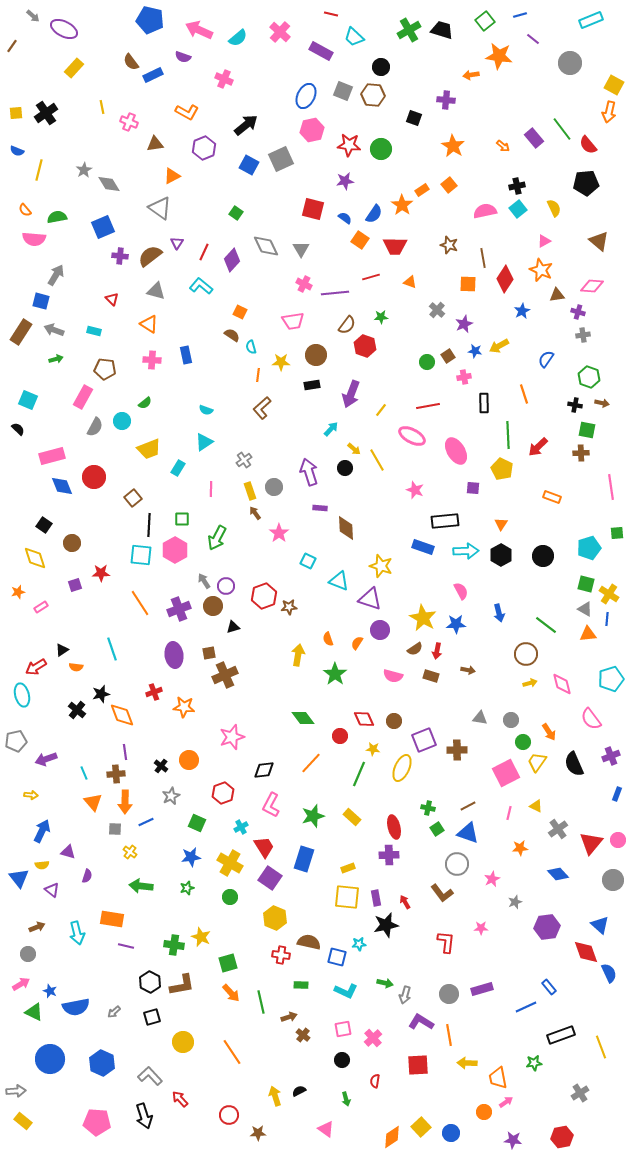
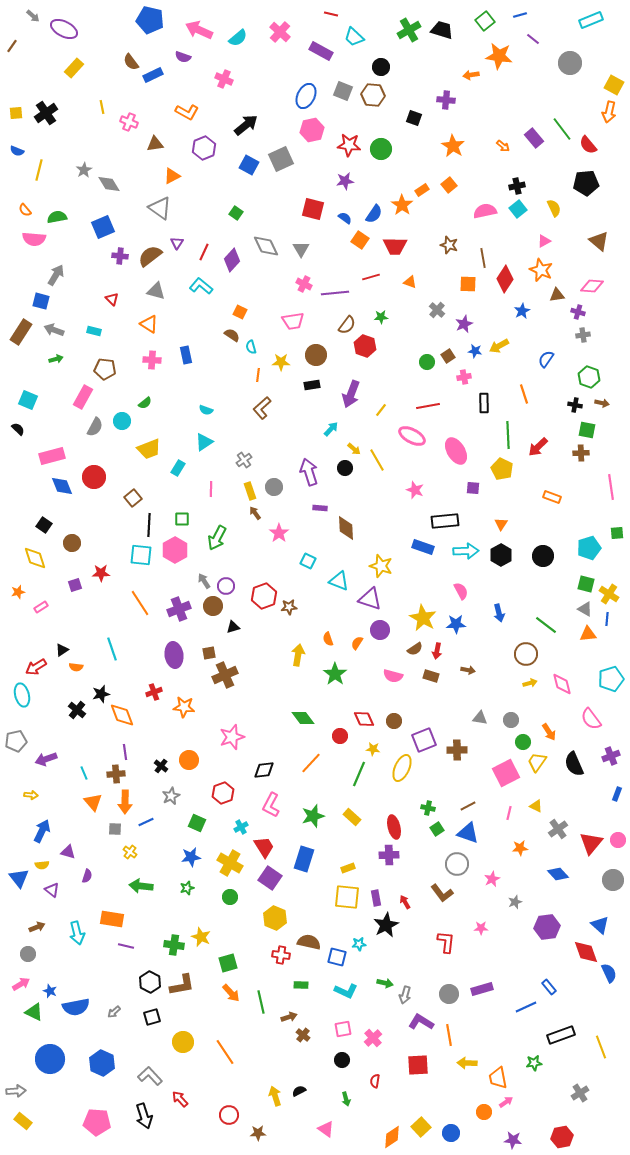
black star at (386, 925): rotated 15 degrees counterclockwise
orange line at (232, 1052): moved 7 px left
